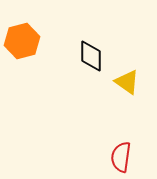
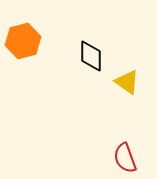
orange hexagon: moved 1 px right
red semicircle: moved 4 px right, 1 px down; rotated 28 degrees counterclockwise
